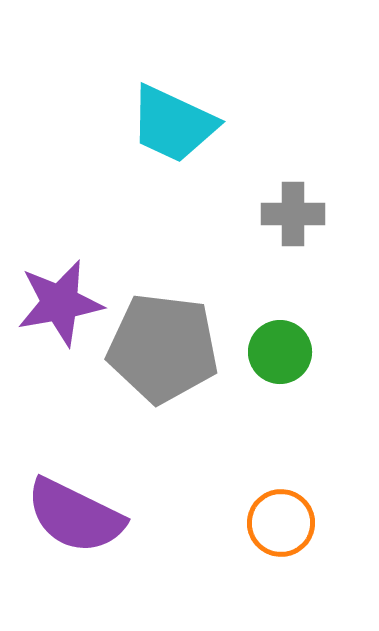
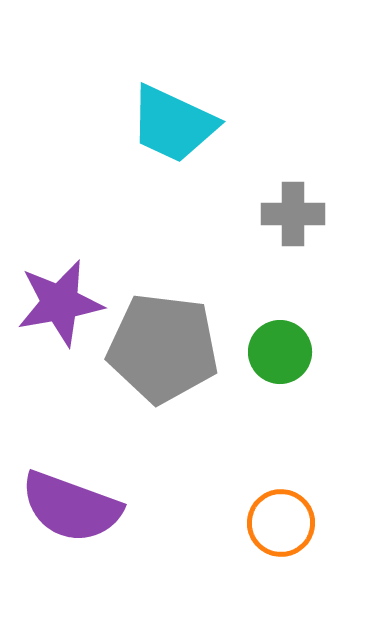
purple semicircle: moved 4 px left, 9 px up; rotated 6 degrees counterclockwise
